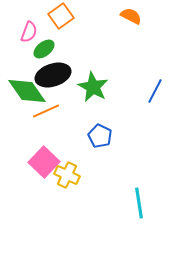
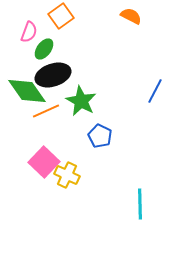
green ellipse: rotated 15 degrees counterclockwise
green star: moved 12 px left, 14 px down
cyan line: moved 1 px right, 1 px down; rotated 8 degrees clockwise
